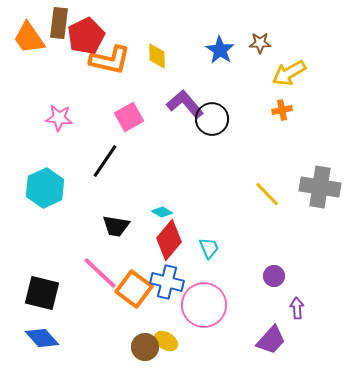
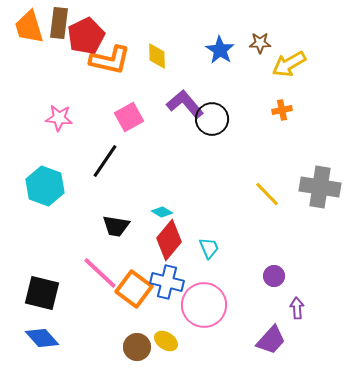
orange trapezoid: moved 11 px up; rotated 18 degrees clockwise
yellow arrow: moved 9 px up
cyan hexagon: moved 2 px up; rotated 15 degrees counterclockwise
brown circle: moved 8 px left
